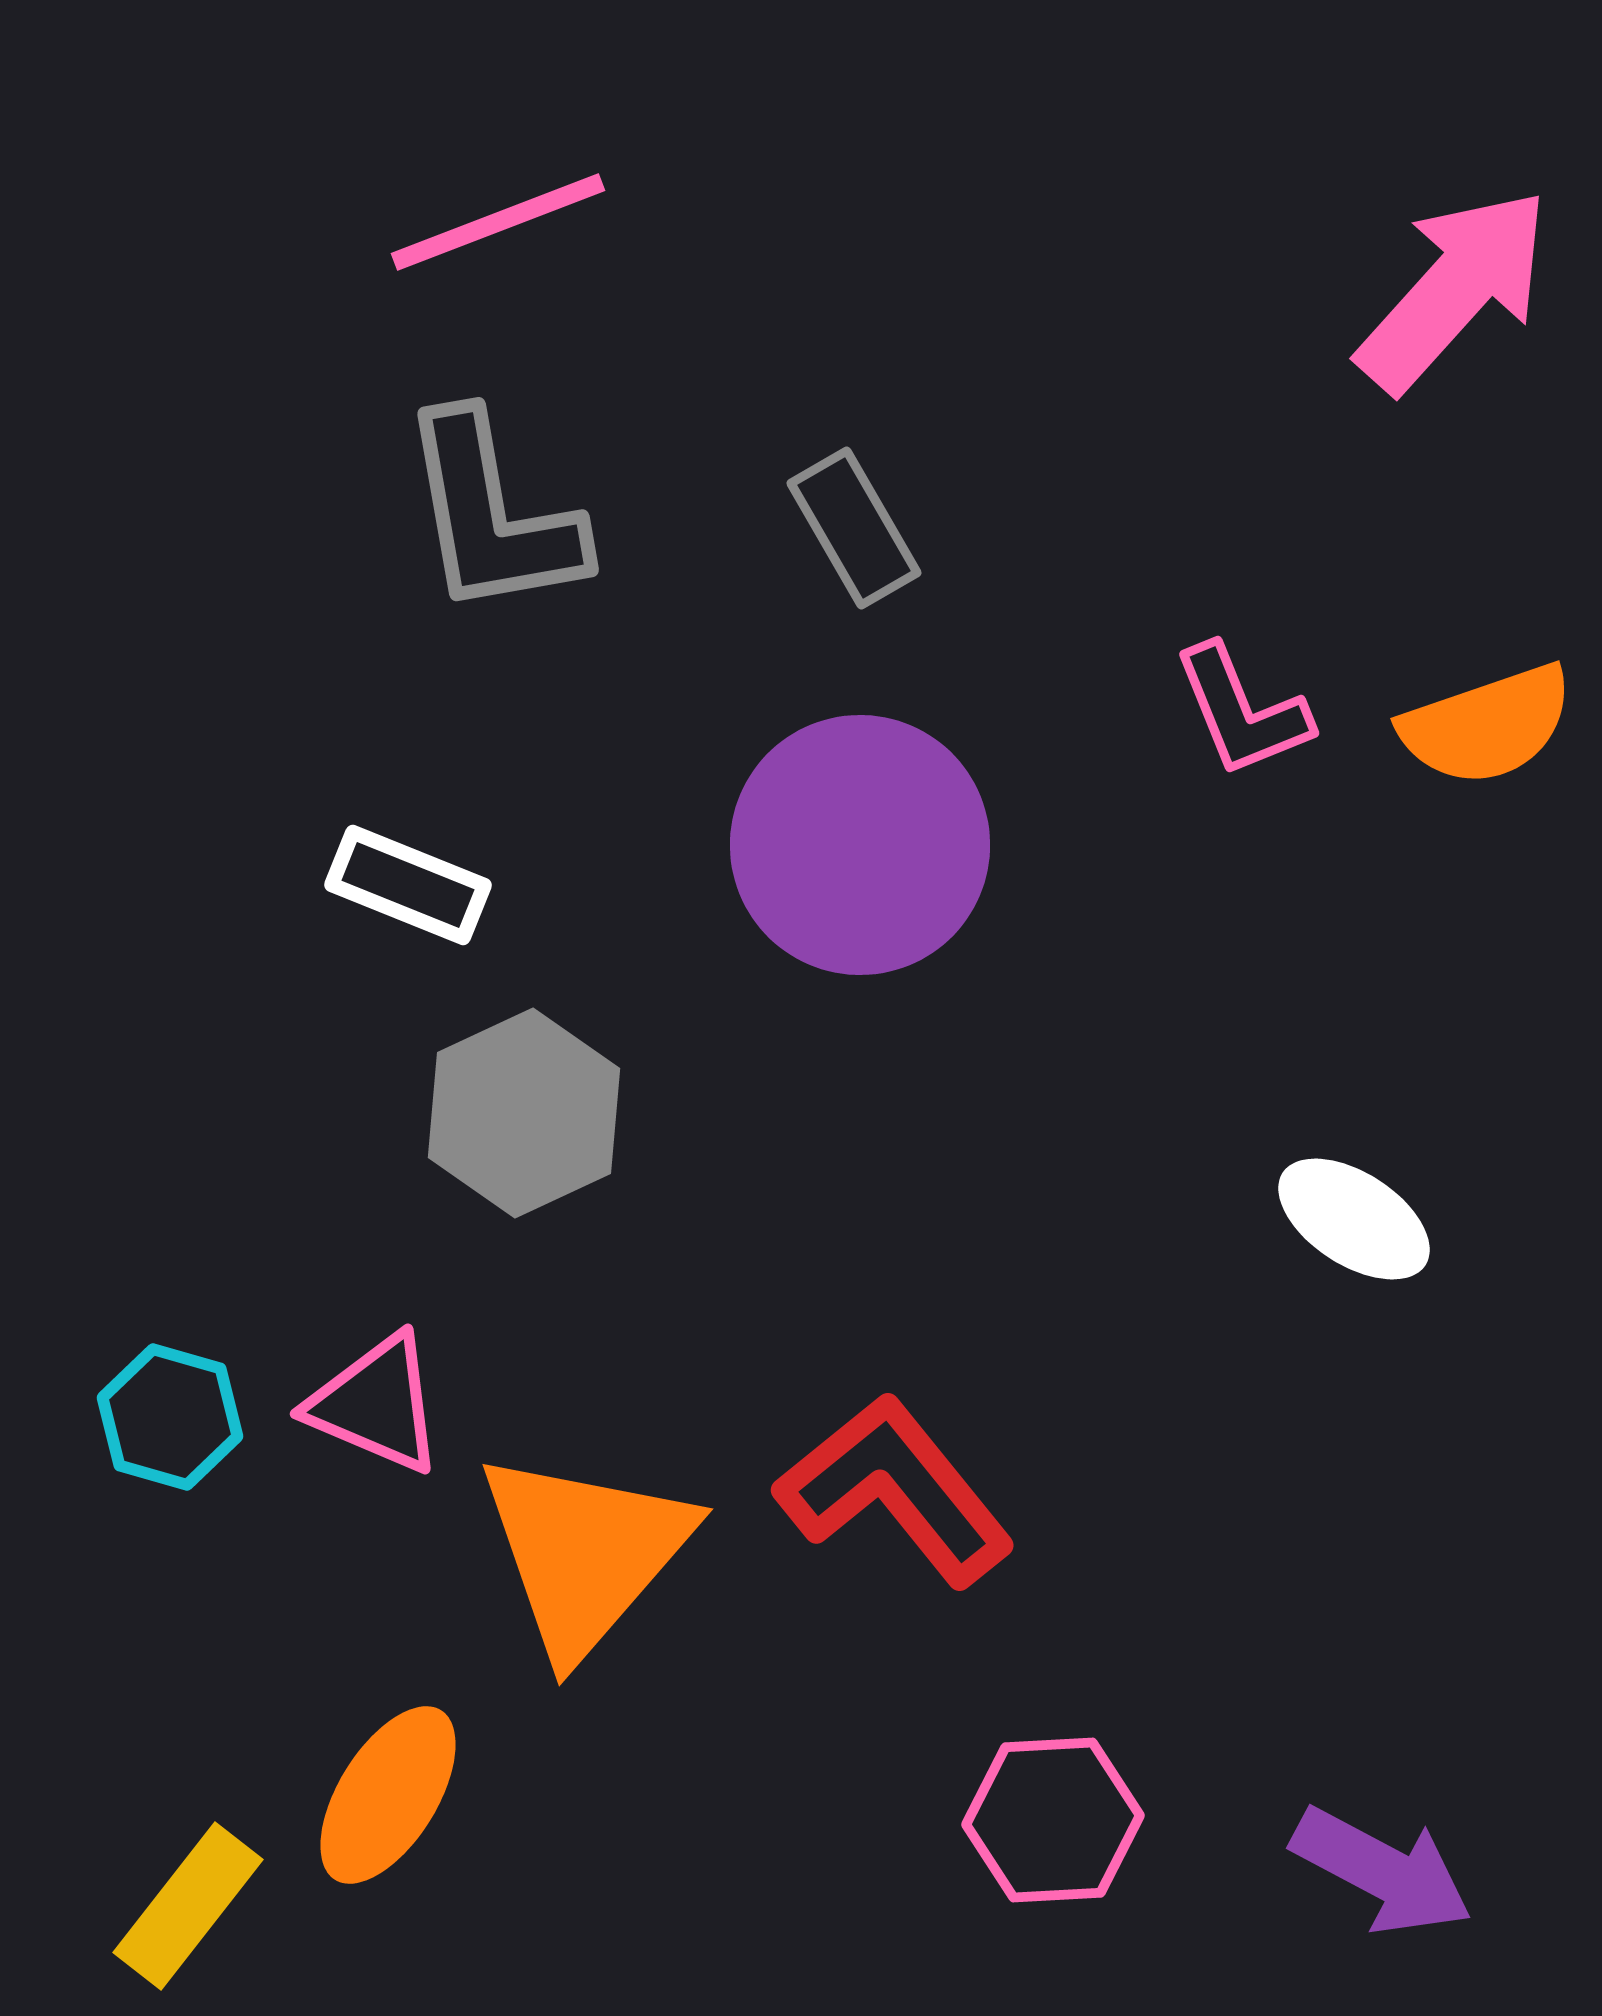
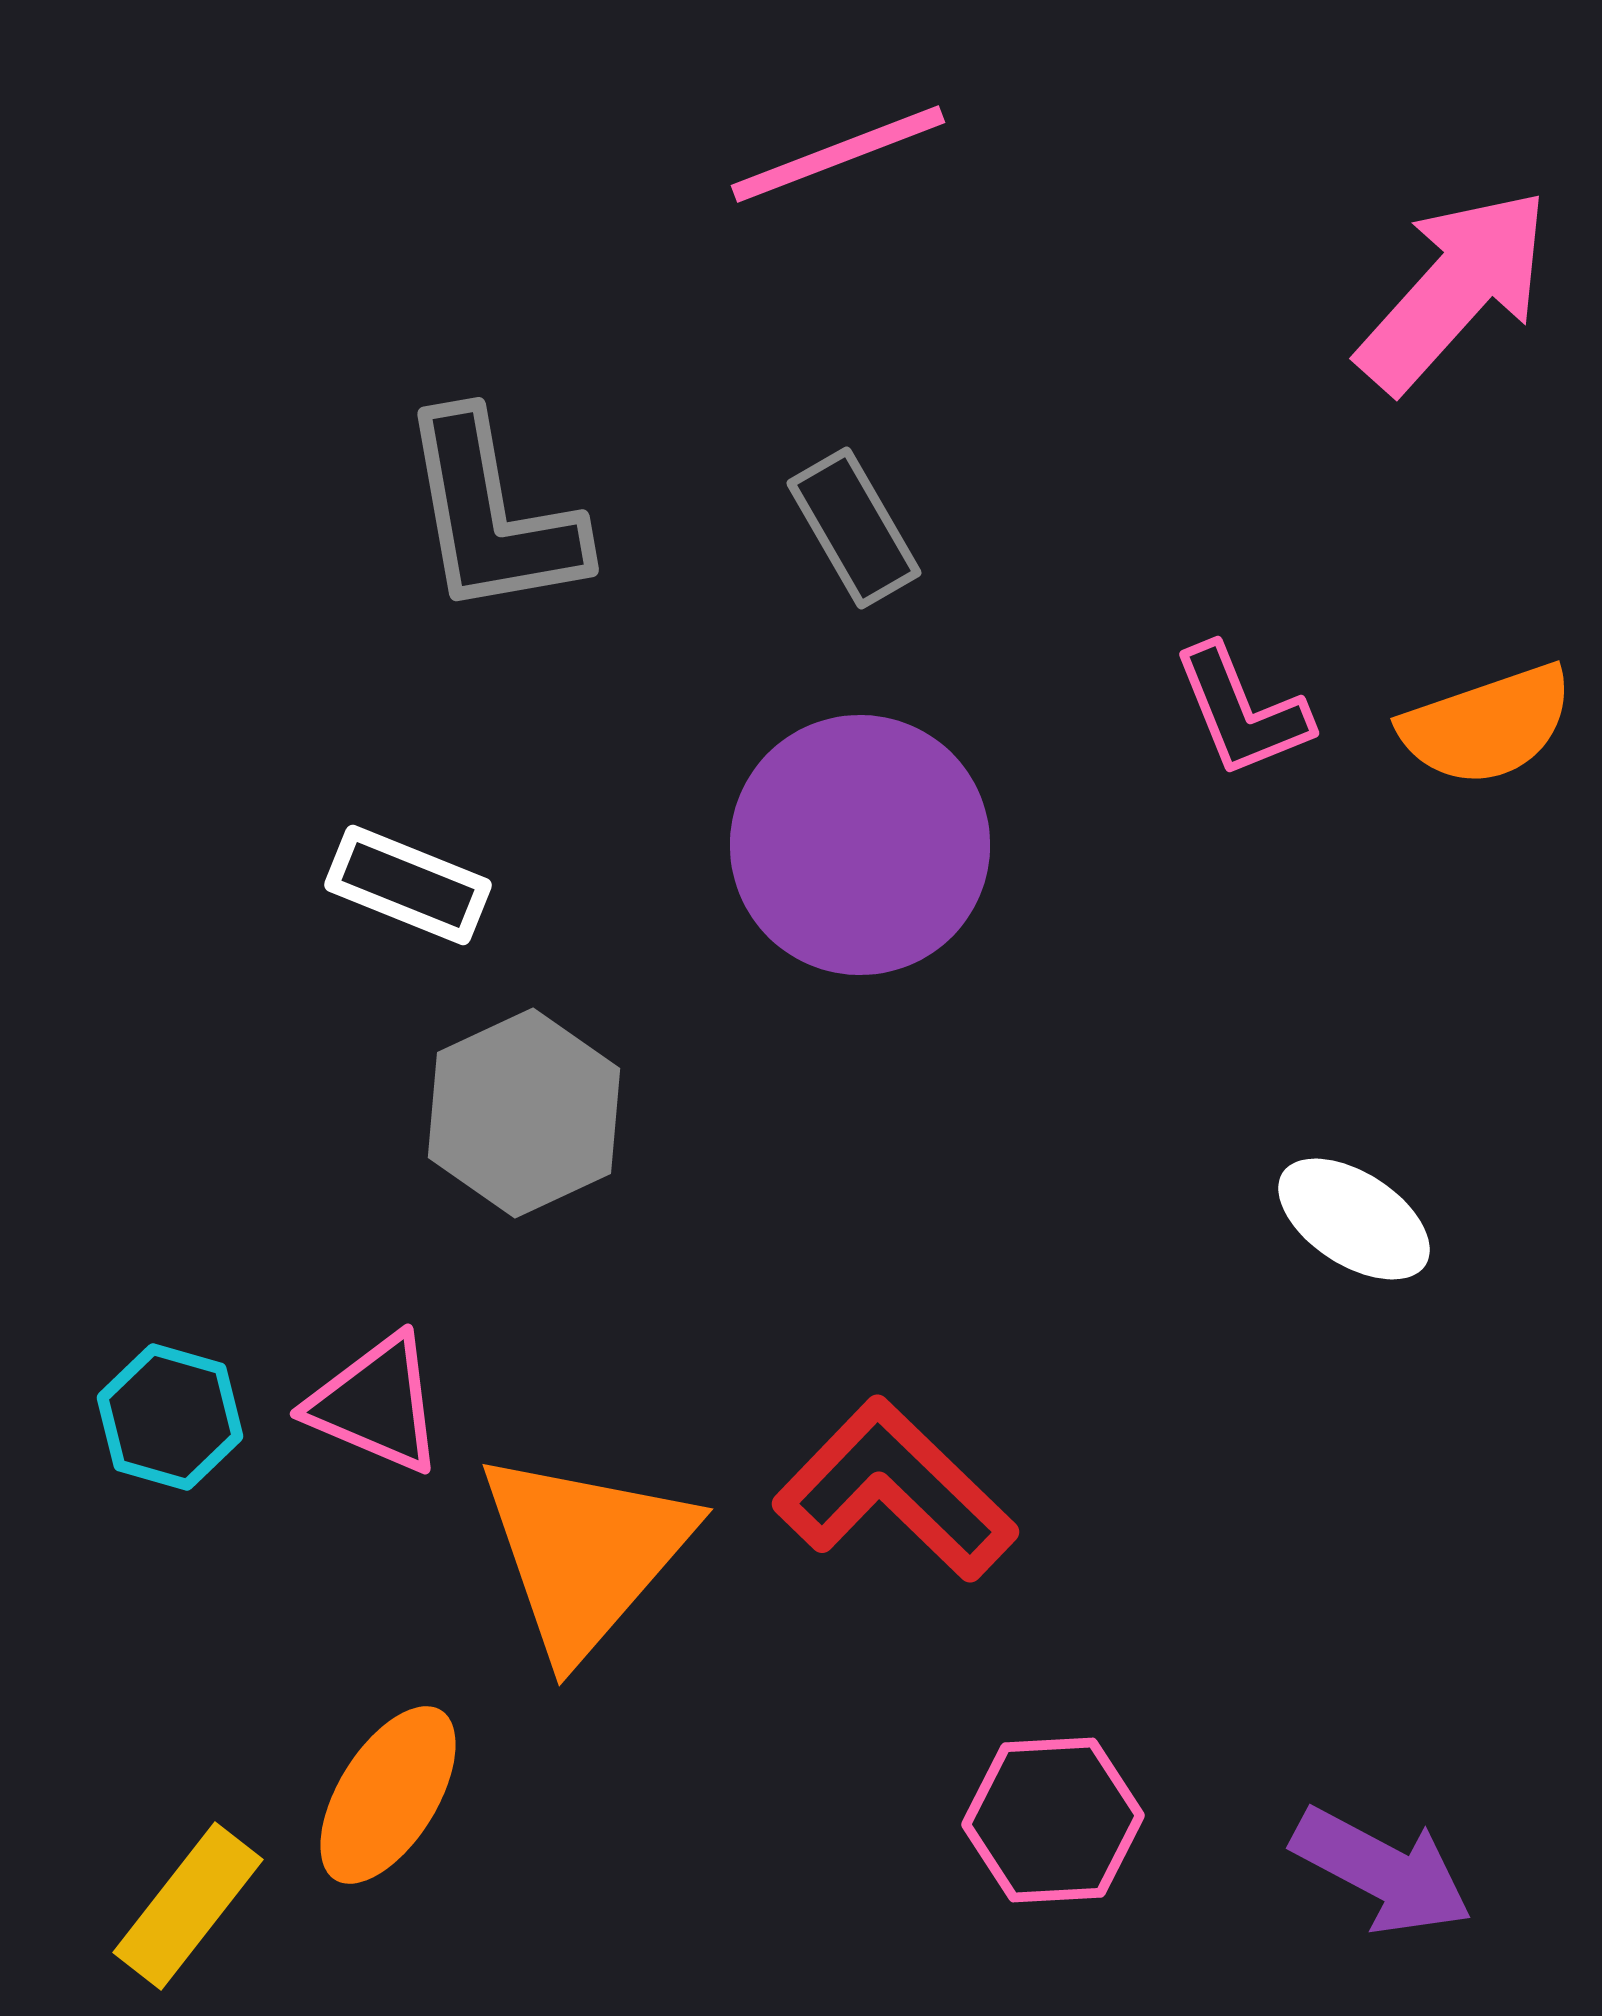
pink line: moved 340 px right, 68 px up
red L-shape: rotated 7 degrees counterclockwise
